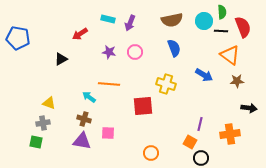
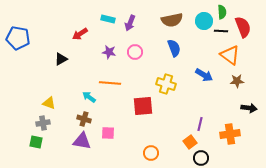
orange line: moved 1 px right, 1 px up
orange square: rotated 24 degrees clockwise
